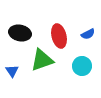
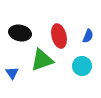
blue semicircle: moved 2 px down; rotated 40 degrees counterclockwise
blue triangle: moved 2 px down
